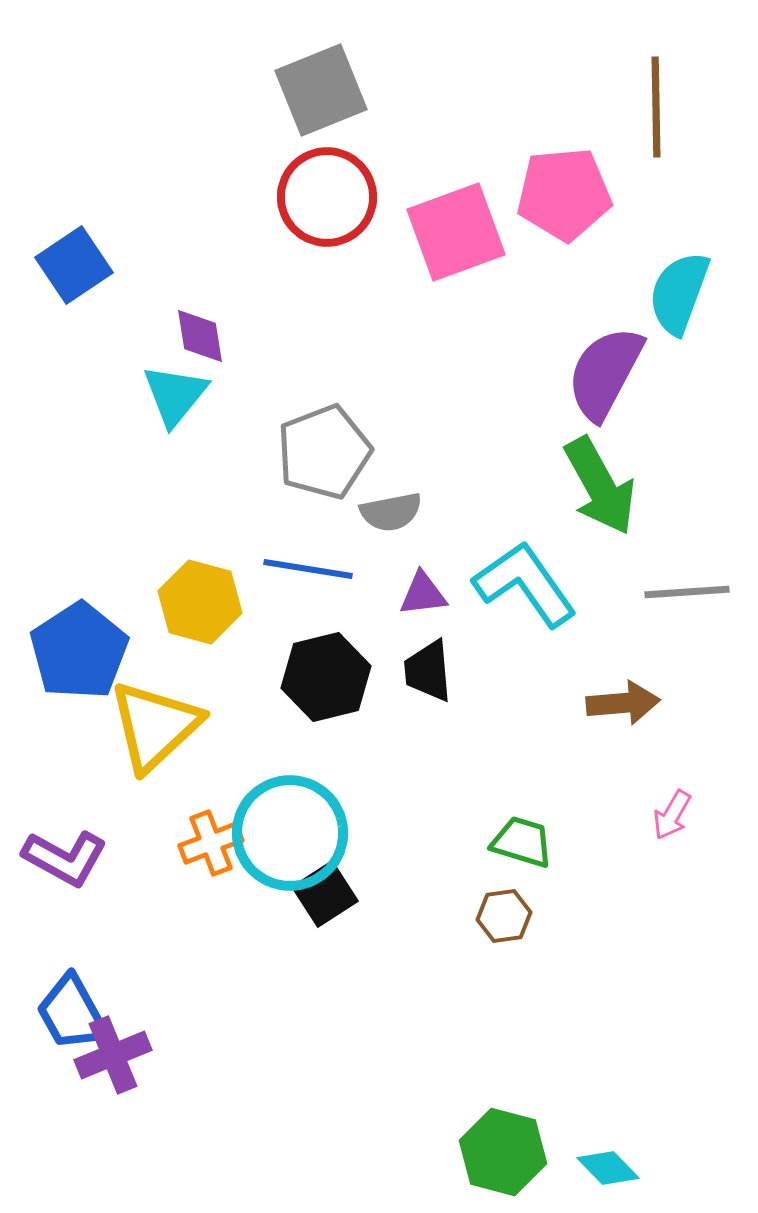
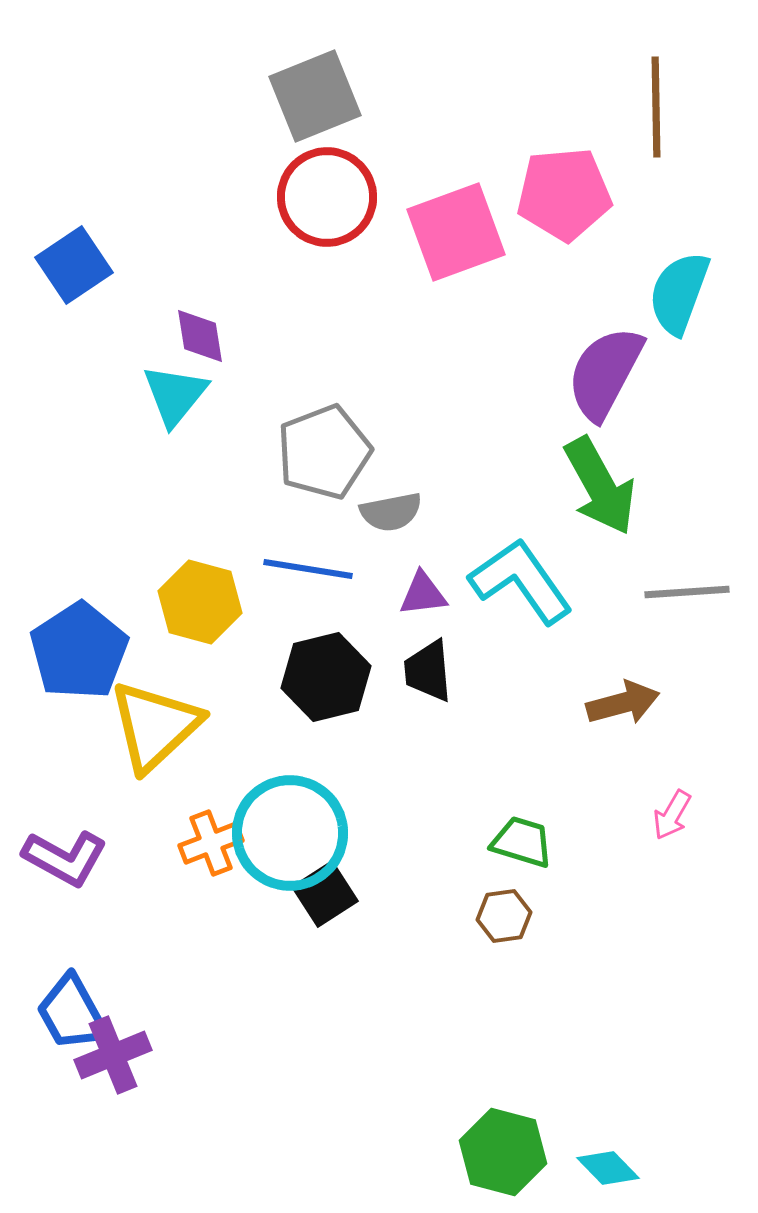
gray square: moved 6 px left, 6 px down
cyan L-shape: moved 4 px left, 3 px up
brown arrow: rotated 10 degrees counterclockwise
